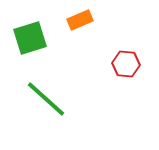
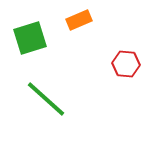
orange rectangle: moved 1 px left
